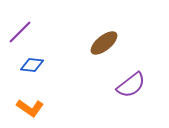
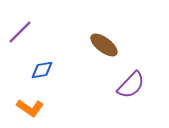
brown ellipse: moved 2 px down; rotated 76 degrees clockwise
blue diamond: moved 10 px right, 5 px down; rotated 15 degrees counterclockwise
purple semicircle: rotated 8 degrees counterclockwise
